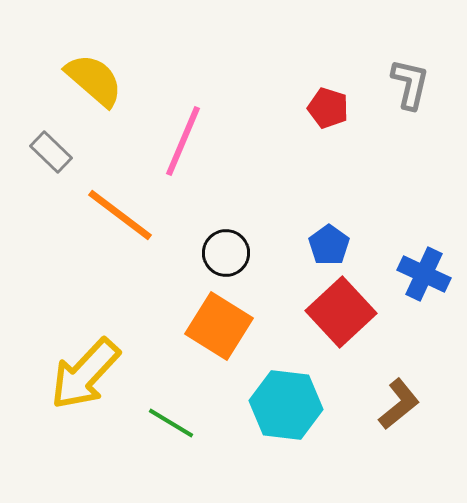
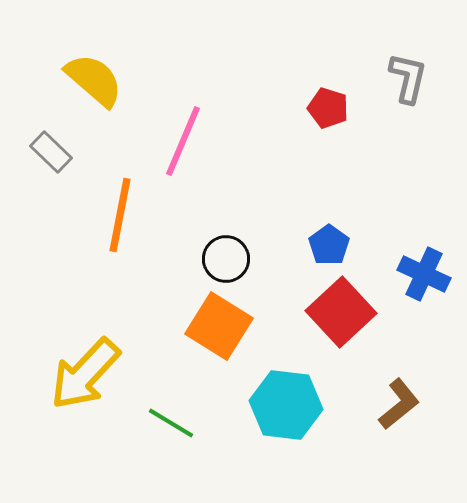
gray L-shape: moved 2 px left, 6 px up
orange line: rotated 64 degrees clockwise
black circle: moved 6 px down
